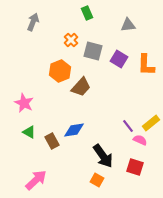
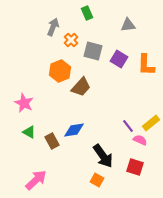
gray arrow: moved 20 px right, 5 px down
